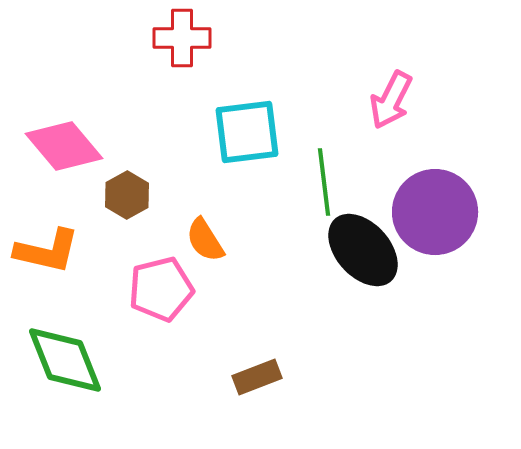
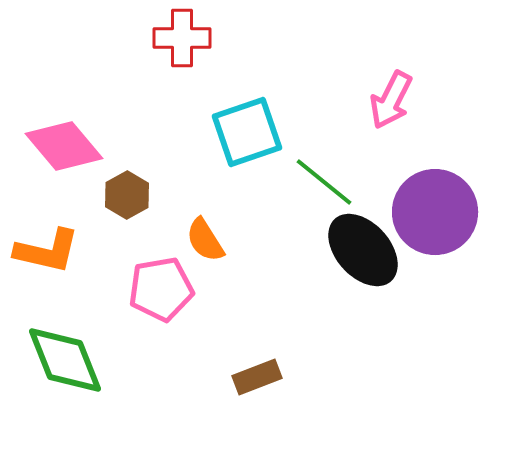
cyan square: rotated 12 degrees counterclockwise
green line: rotated 44 degrees counterclockwise
pink pentagon: rotated 4 degrees clockwise
